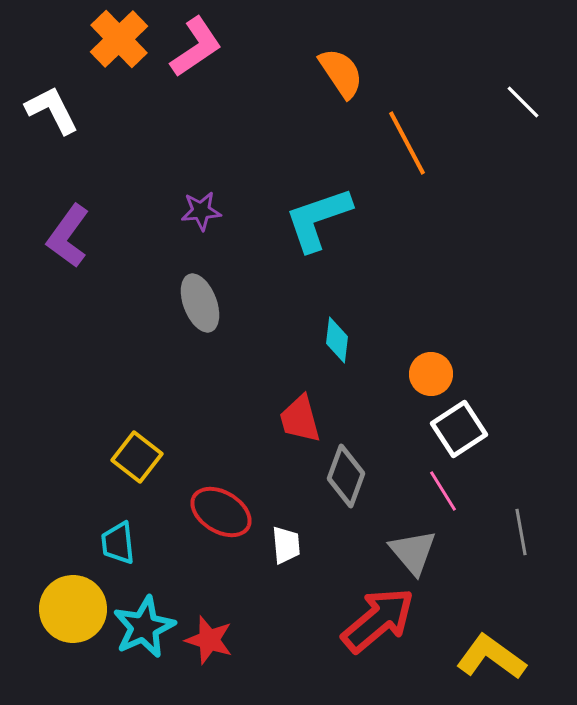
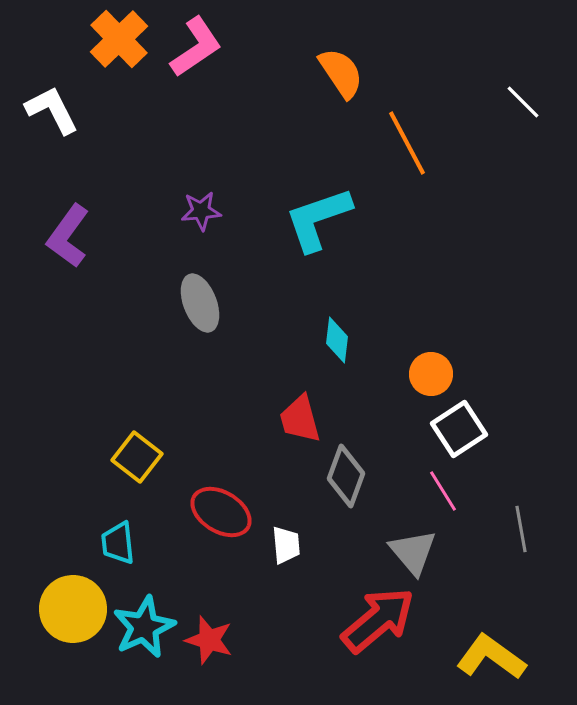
gray line: moved 3 px up
